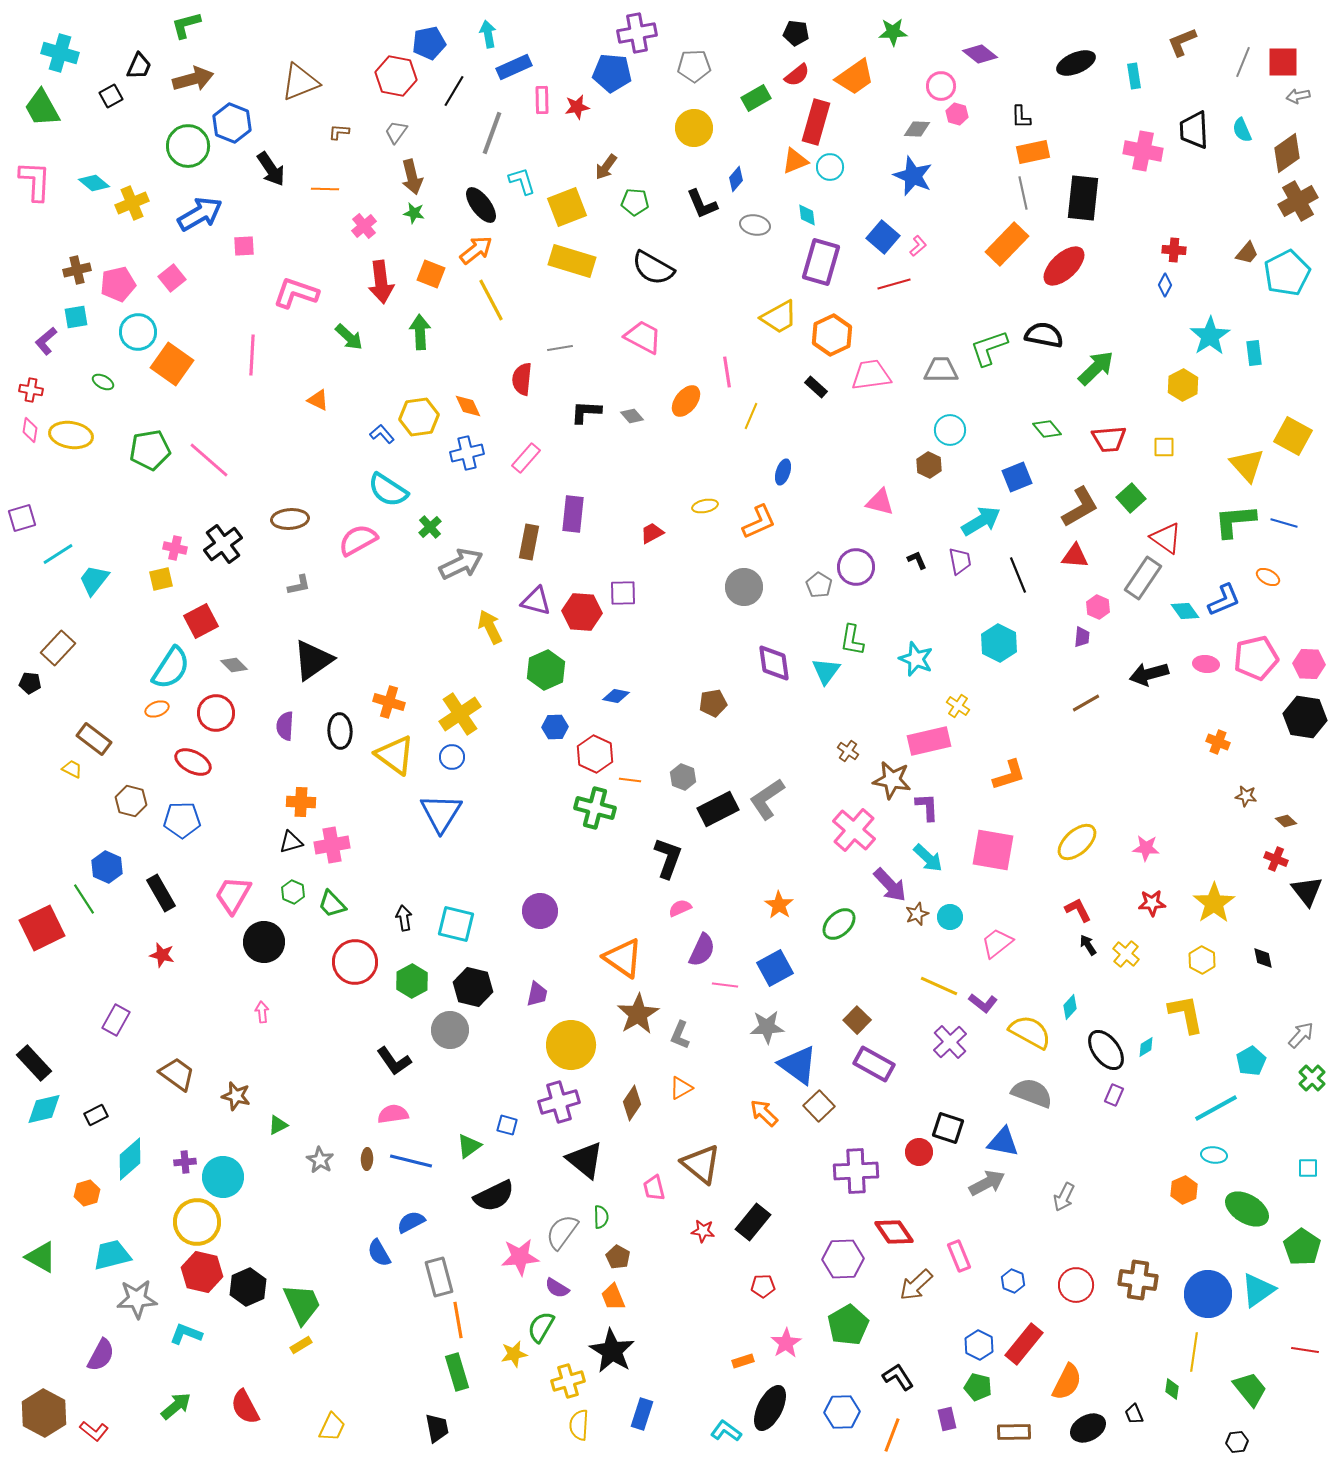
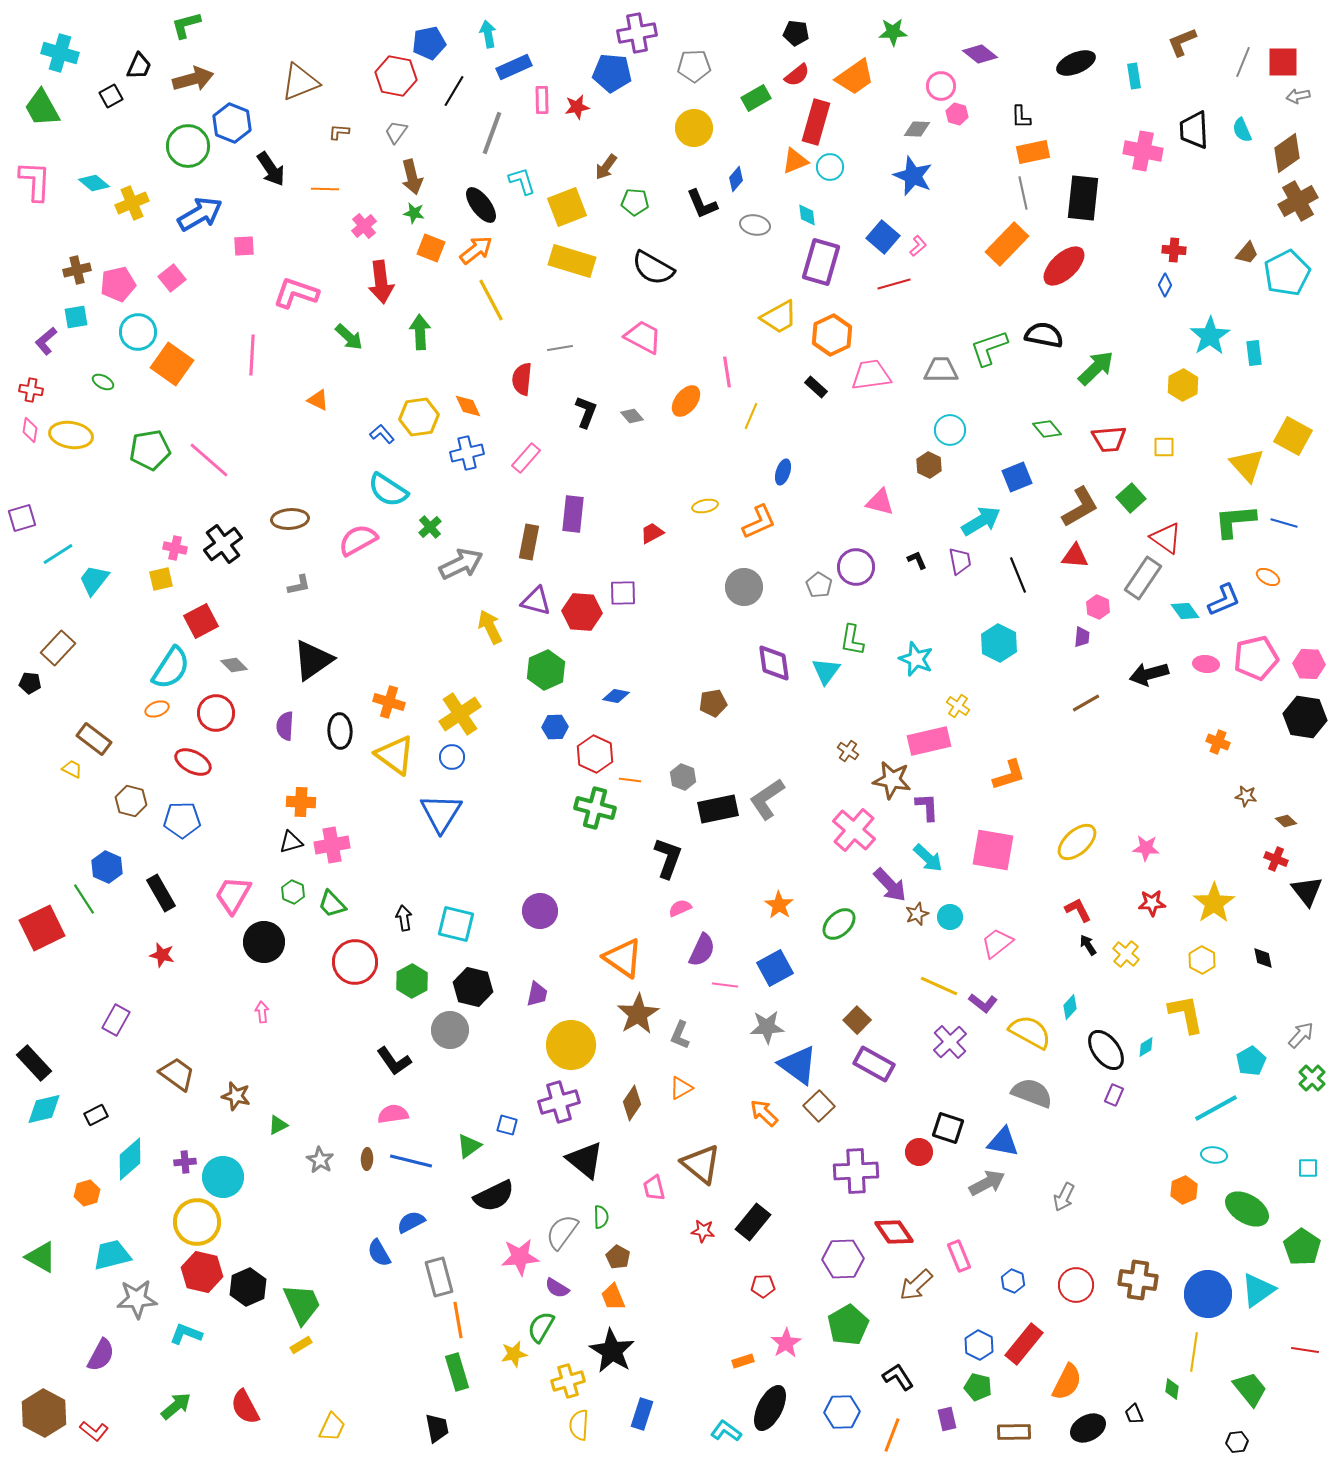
orange square at (431, 274): moved 26 px up
black L-shape at (586, 412): rotated 108 degrees clockwise
black rectangle at (718, 809): rotated 15 degrees clockwise
